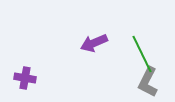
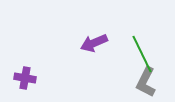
gray L-shape: moved 2 px left
